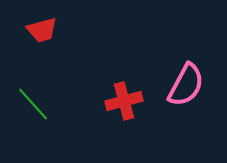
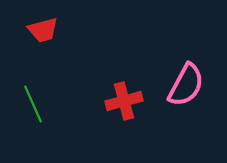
red trapezoid: moved 1 px right
green line: rotated 18 degrees clockwise
